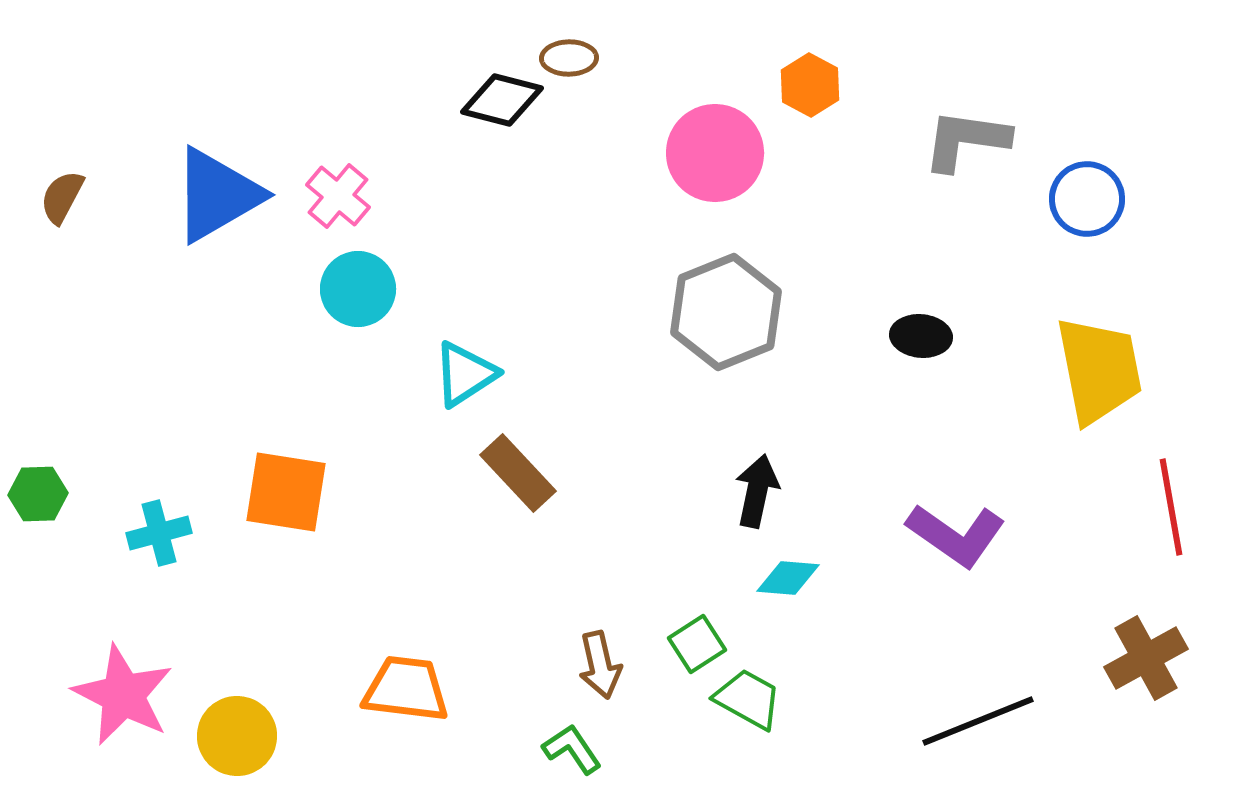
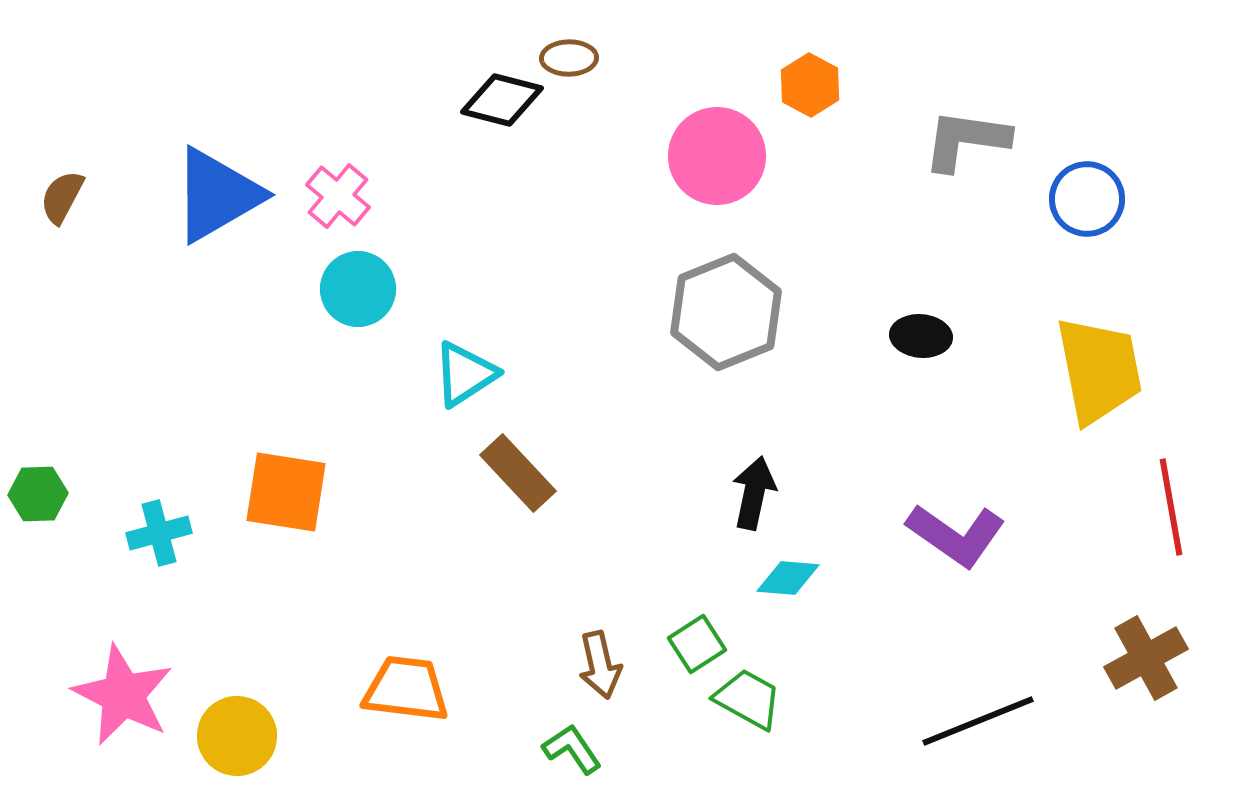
pink circle: moved 2 px right, 3 px down
black arrow: moved 3 px left, 2 px down
